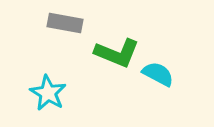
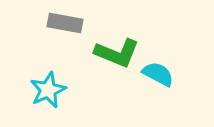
cyan star: moved 3 px up; rotated 18 degrees clockwise
